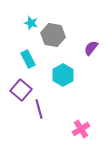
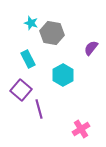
gray hexagon: moved 1 px left, 2 px up
